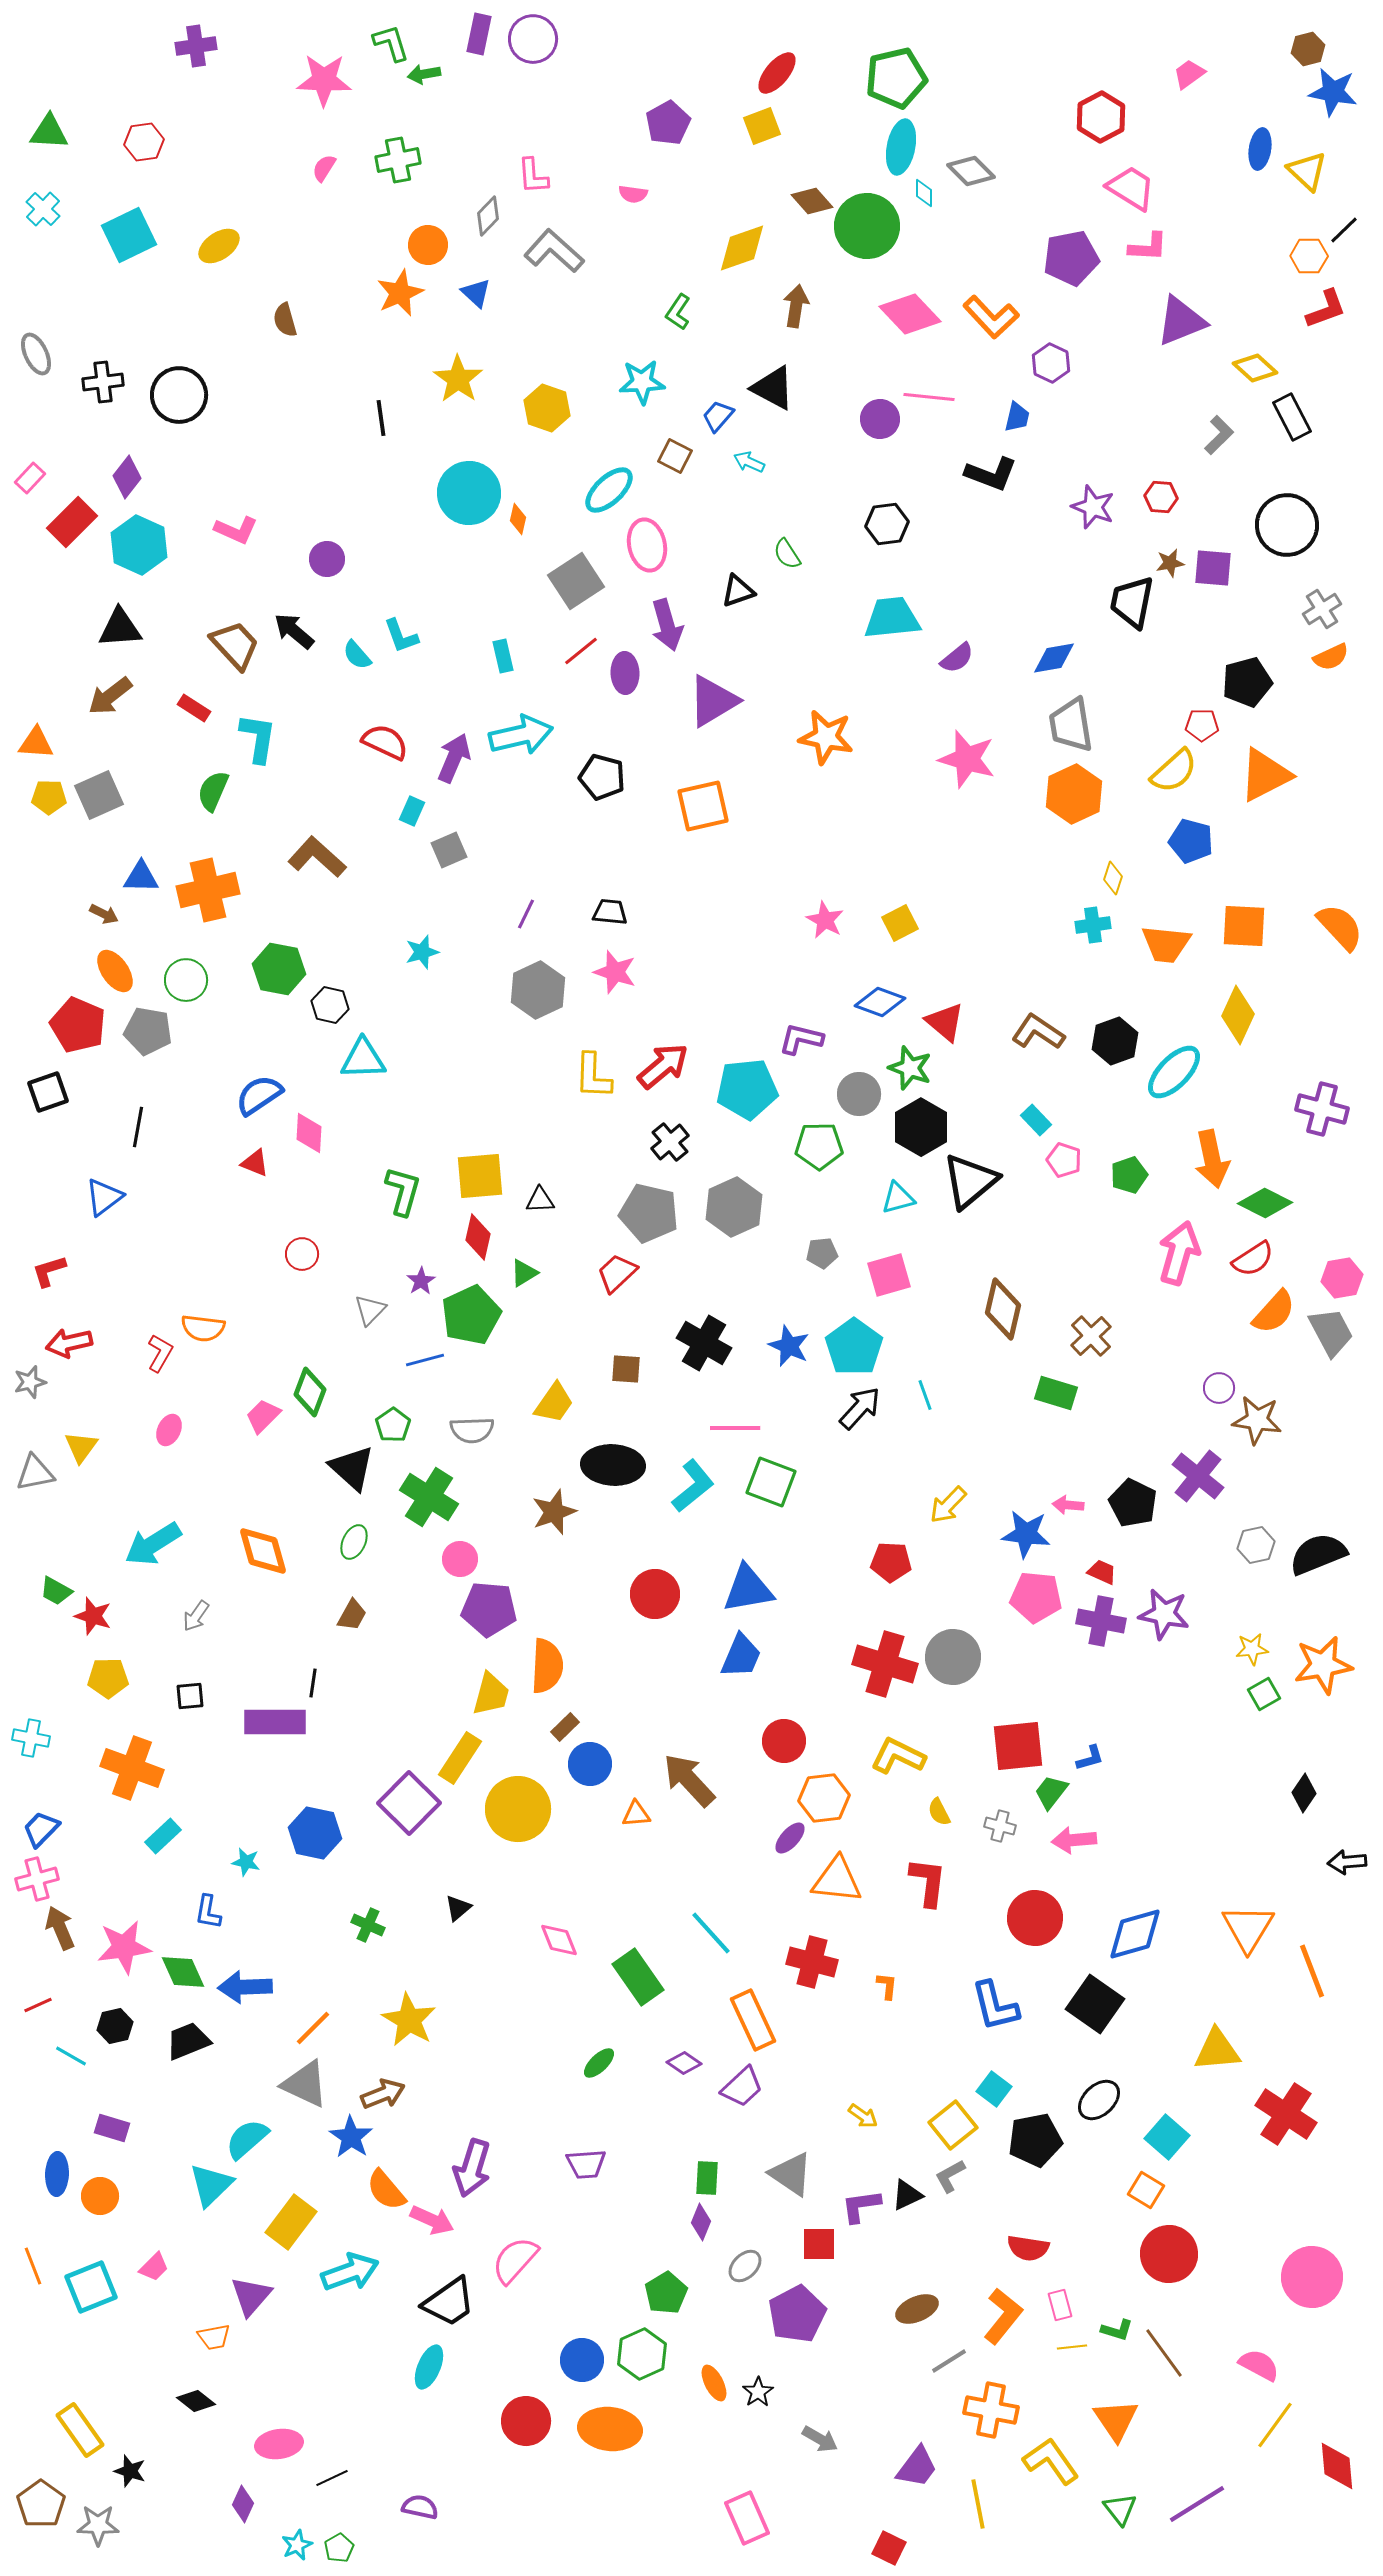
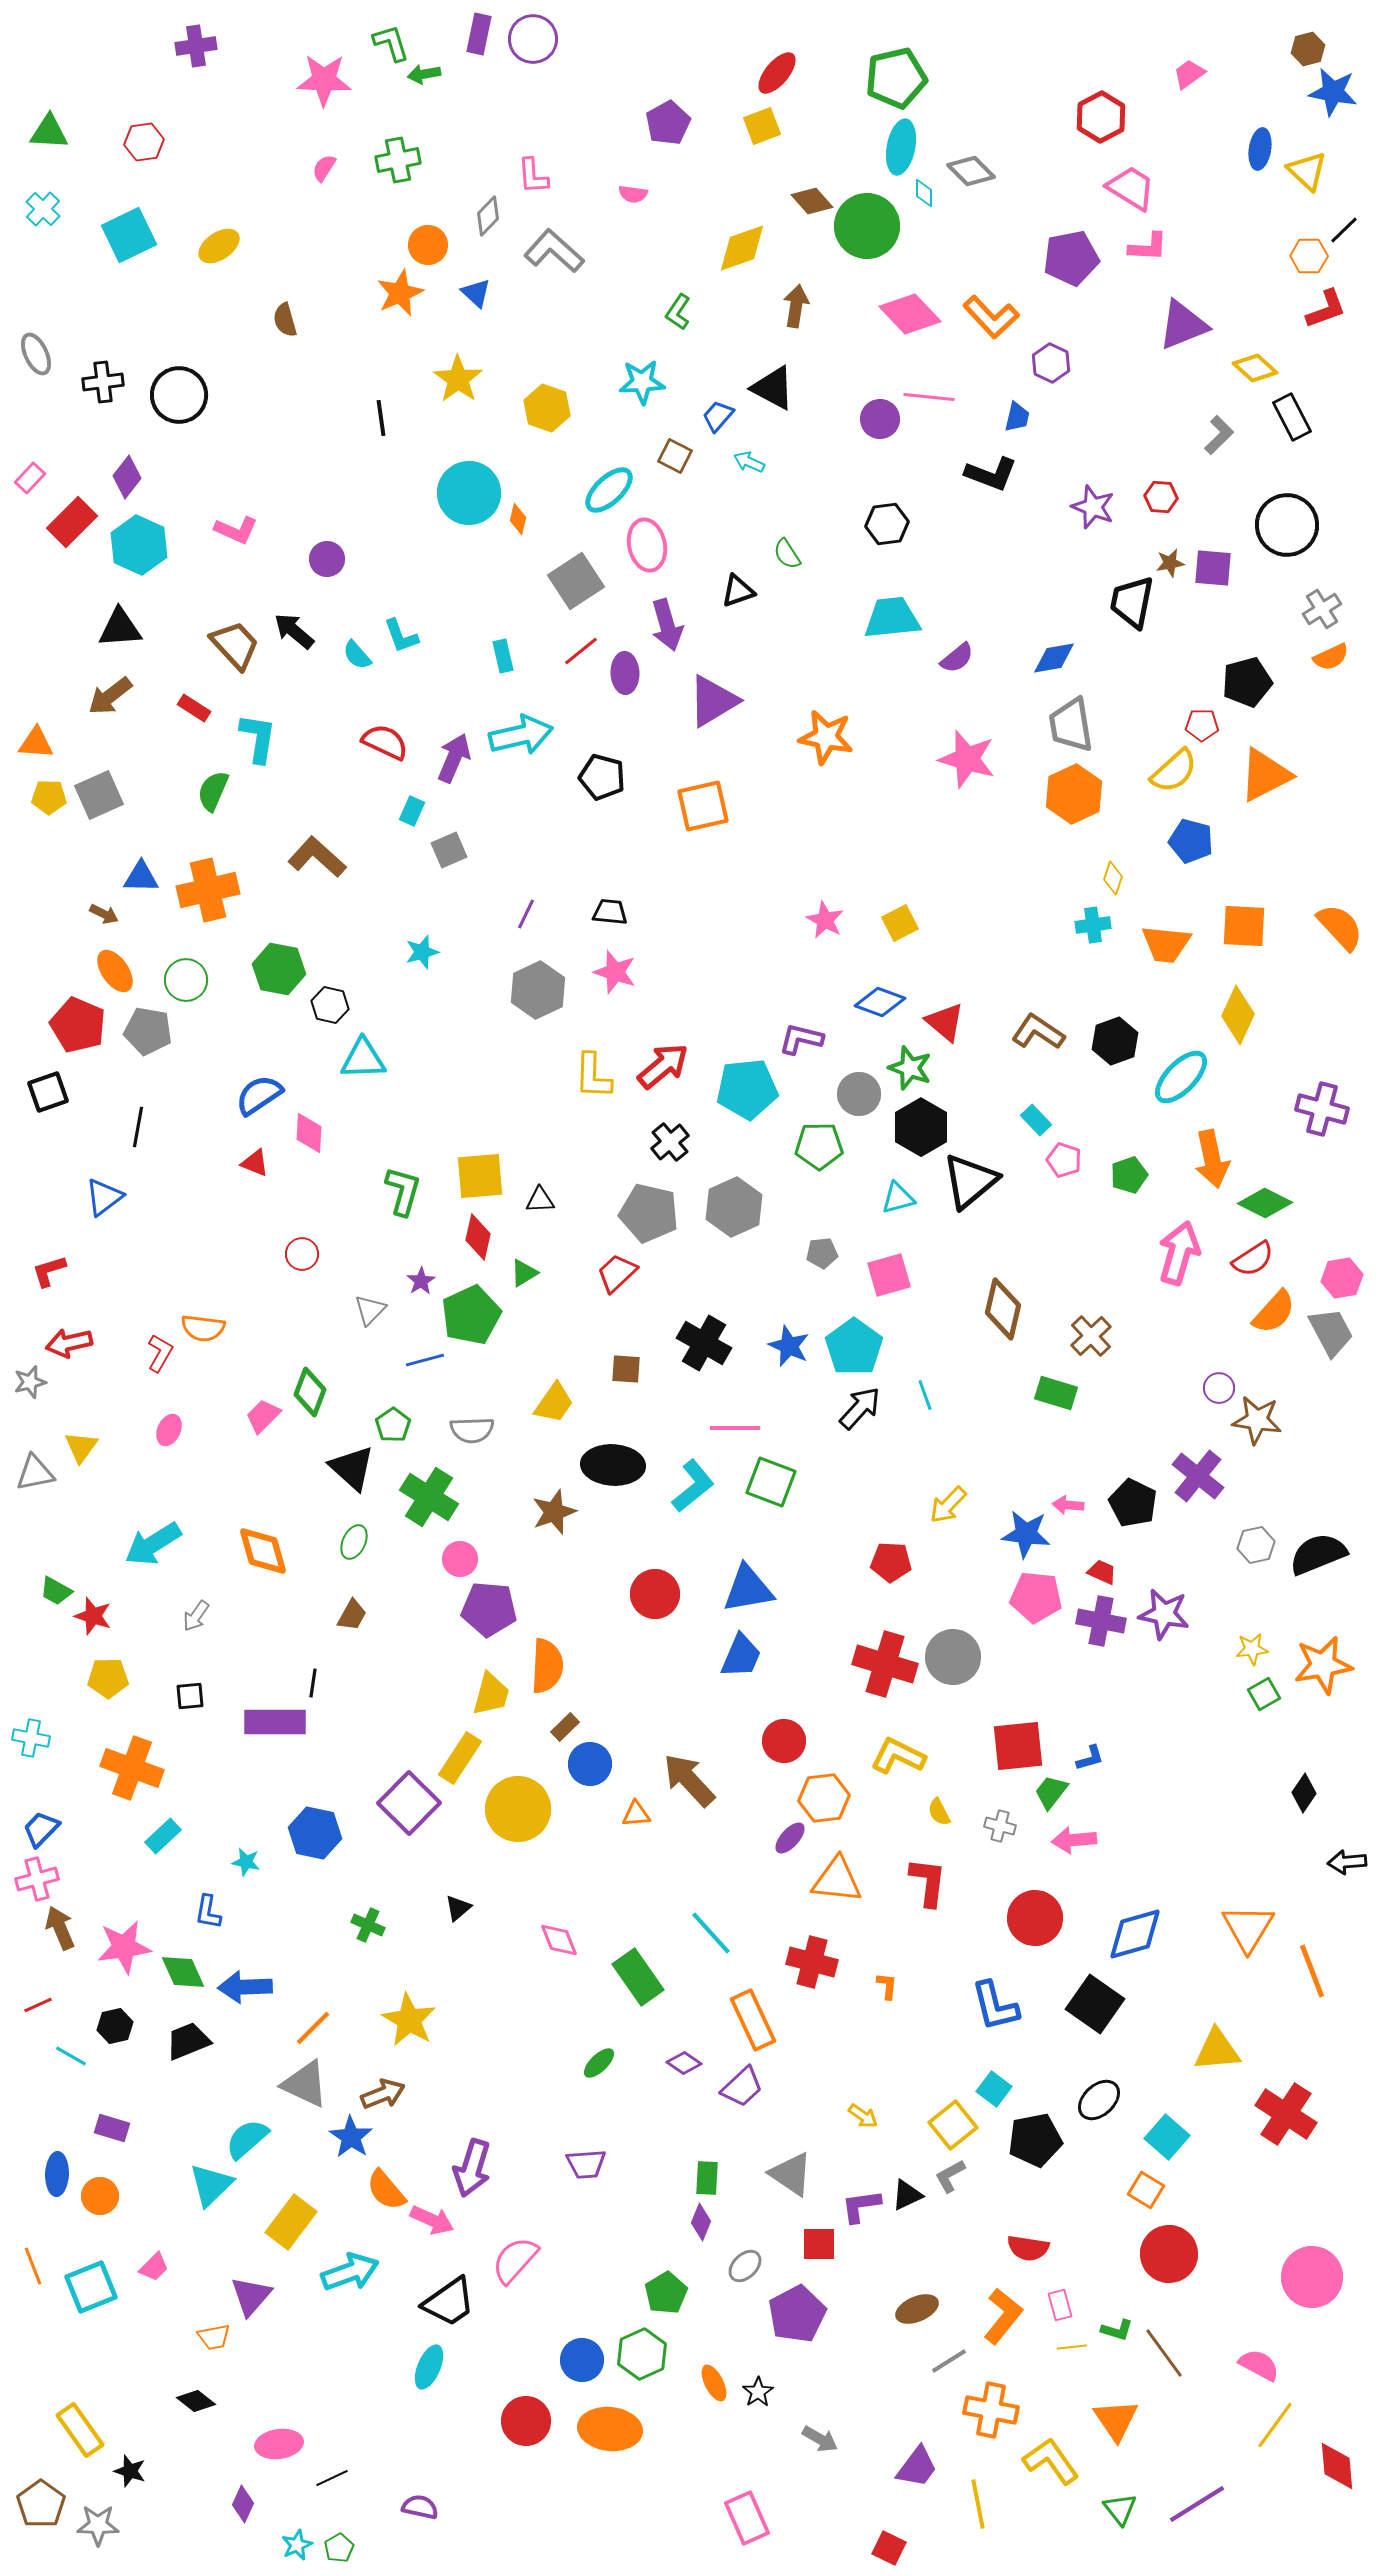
purple triangle at (1181, 321): moved 2 px right, 4 px down
cyan ellipse at (1174, 1072): moved 7 px right, 5 px down
